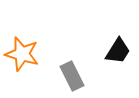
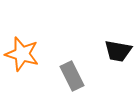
black trapezoid: rotated 68 degrees clockwise
